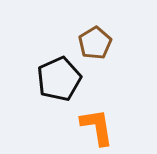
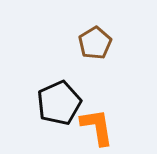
black pentagon: moved 24 px down
